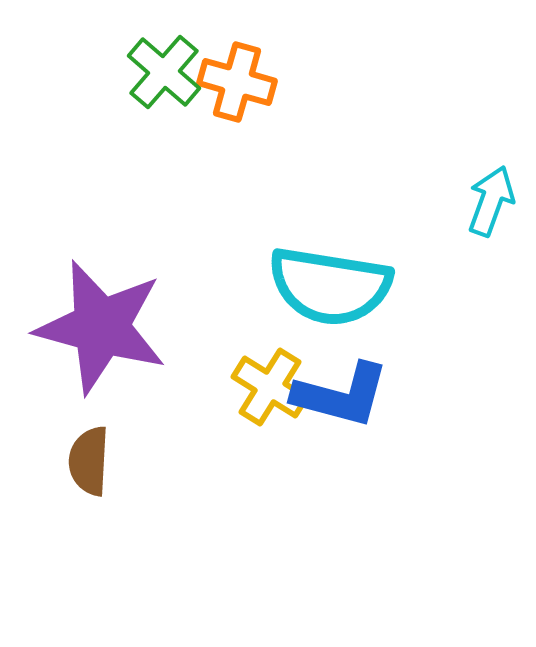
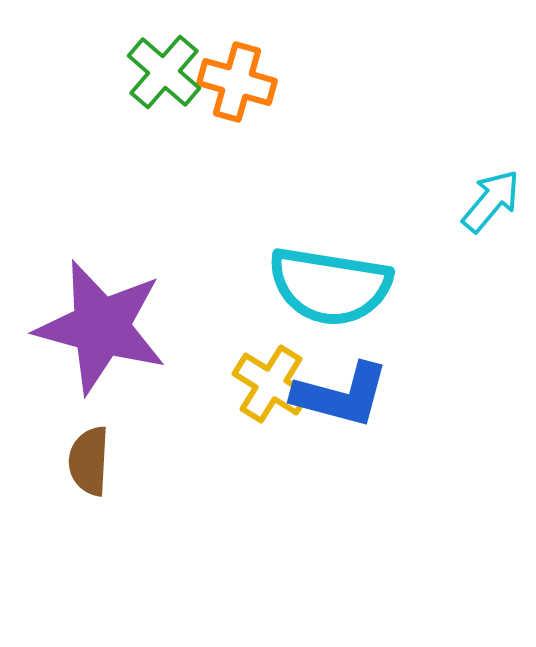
cyan arrow: rotated 20 degrees clockwise
yellow cross: moved 1 px right, 3 px up
